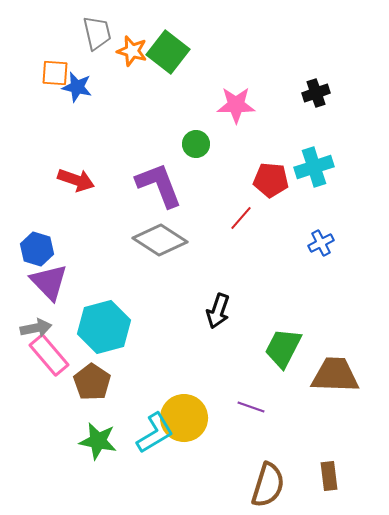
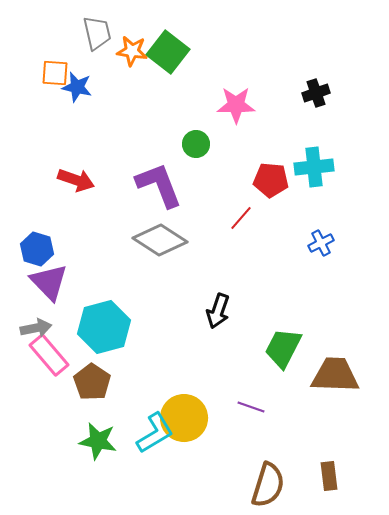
orange star: rotated 8 degrees counterclockwise
cyan cross: rotated 12 degrees clockwise
